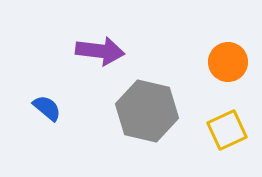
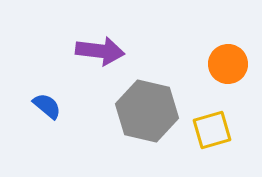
orange circle: moved 2 px down
blue semicircle: moved 2 px up
yellow square: moved 15 px left; rotated 9 degrees clockwise
